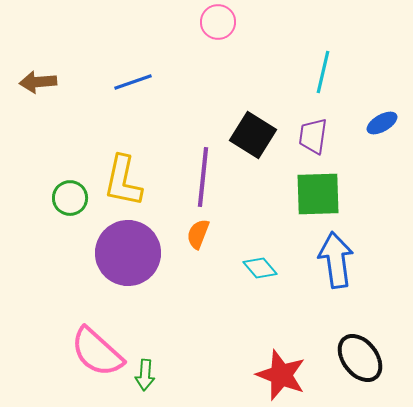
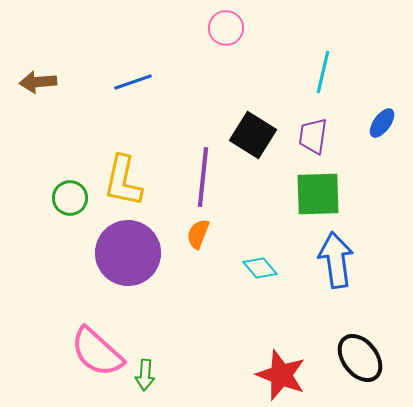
pink circle: moved 8 px right, 6 px down
blue ellipse: rotated 24 degrees counterclockwise
